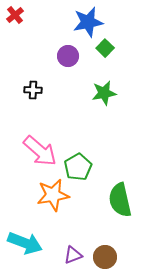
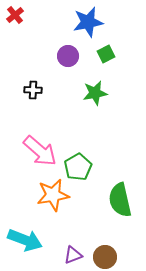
green square: moved 1 px right, 6 px down; rotated 18 degrees clockwise
green star: moved 9 px left
cyan arrow: moved 3 px up
